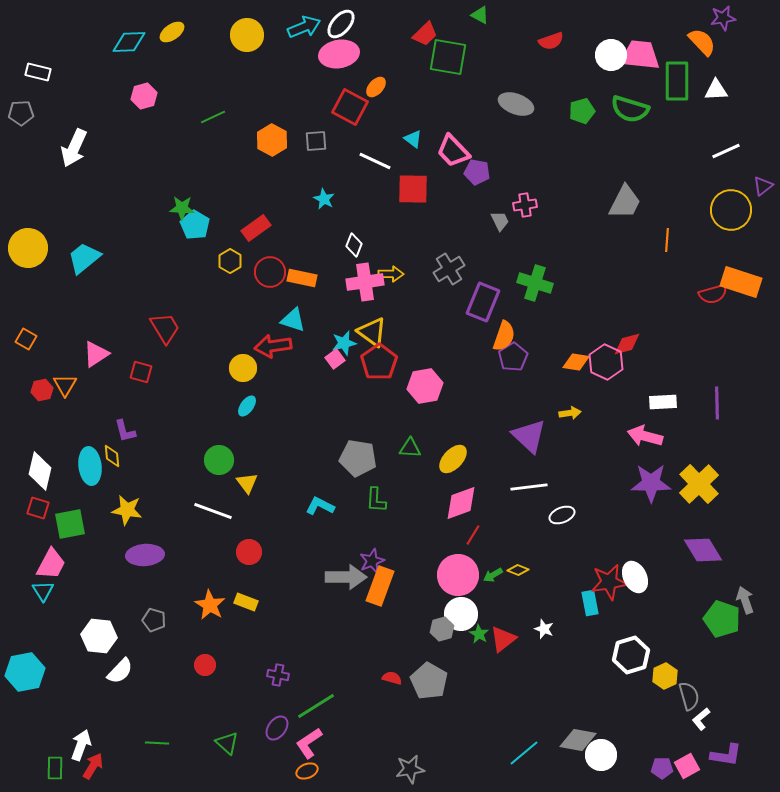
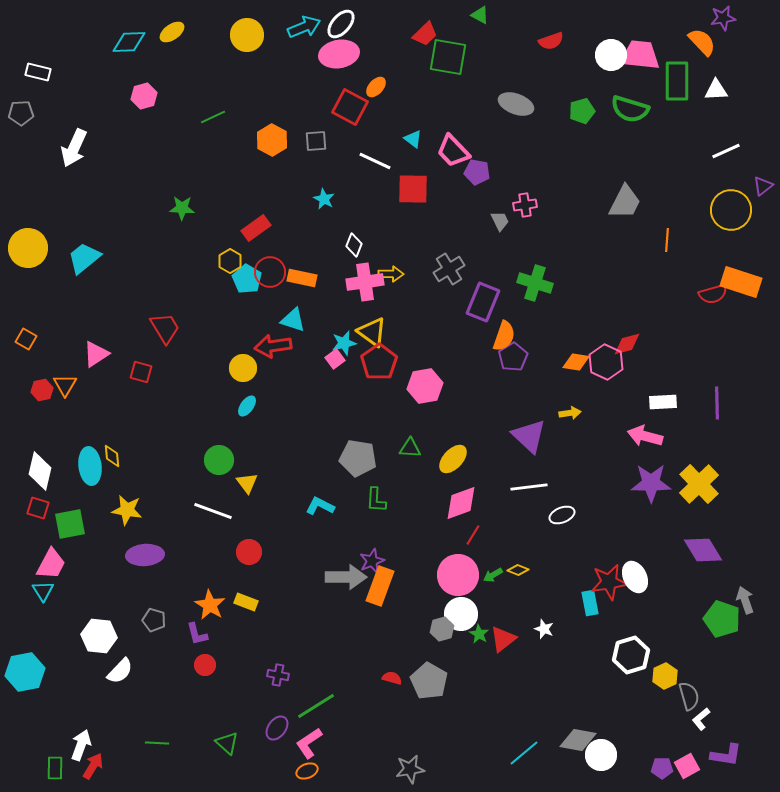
cyan pentagon at (195, 225): moved 52 px right, 54 px down
purple L-shape at (125, 431): moved 72 px right, 203 px down
